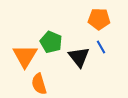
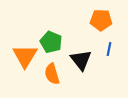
orange pentagon: moved 2 px right, 1 px down
blue line: moved 8 px right, 2 px down; rotated 40 degrees clockwise
black triangle: moved 2 px right, 3 px down
orange semicircle: moved 13 px right, 10 px up
